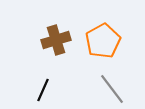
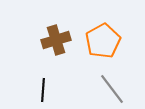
black line: rotated 20 degrees counterclockwise
